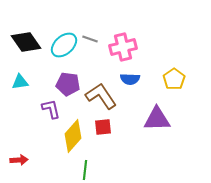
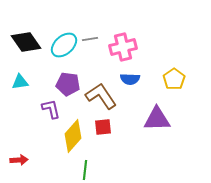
gray line: rotated 28 degrees counterclockwise
